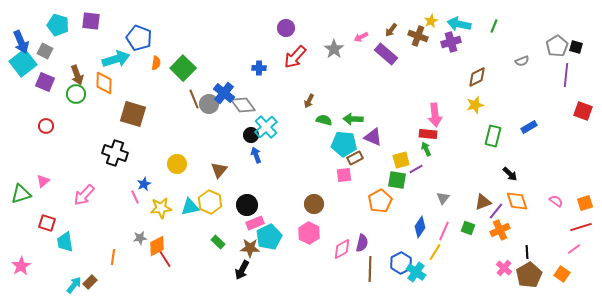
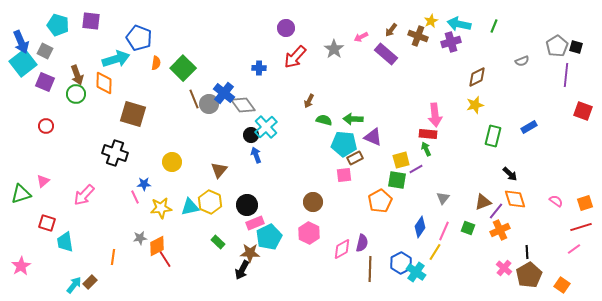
yellow circle at (177, 164): moved 5 px left, 2 px up
blue star at (144, 184): rotated 24 degrees clockwise
orange diamond at (517, 201): moved 2 px left, 2 px up
brown circle at (314, 204): moved 1 px left, 2 px up
brown star at (250, 248): moved 5 px down
orange square at (562, 274): moved 11 px down
